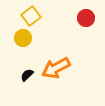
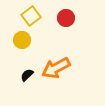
red circle: moved 20 px left
yellow circle: moved 1 px left, 2 px down
